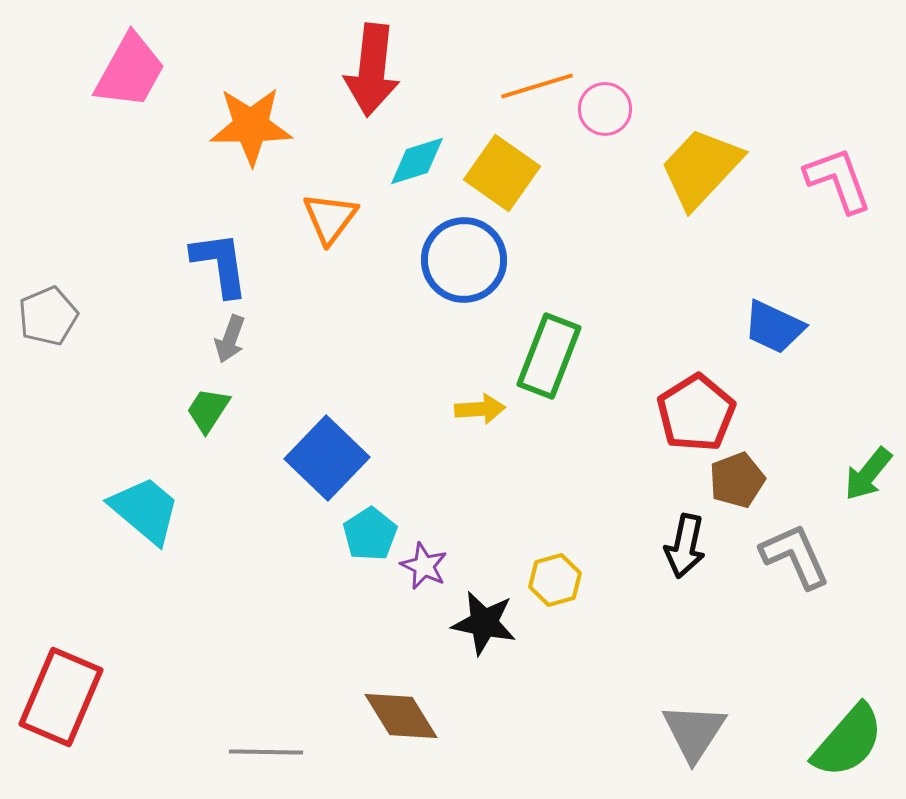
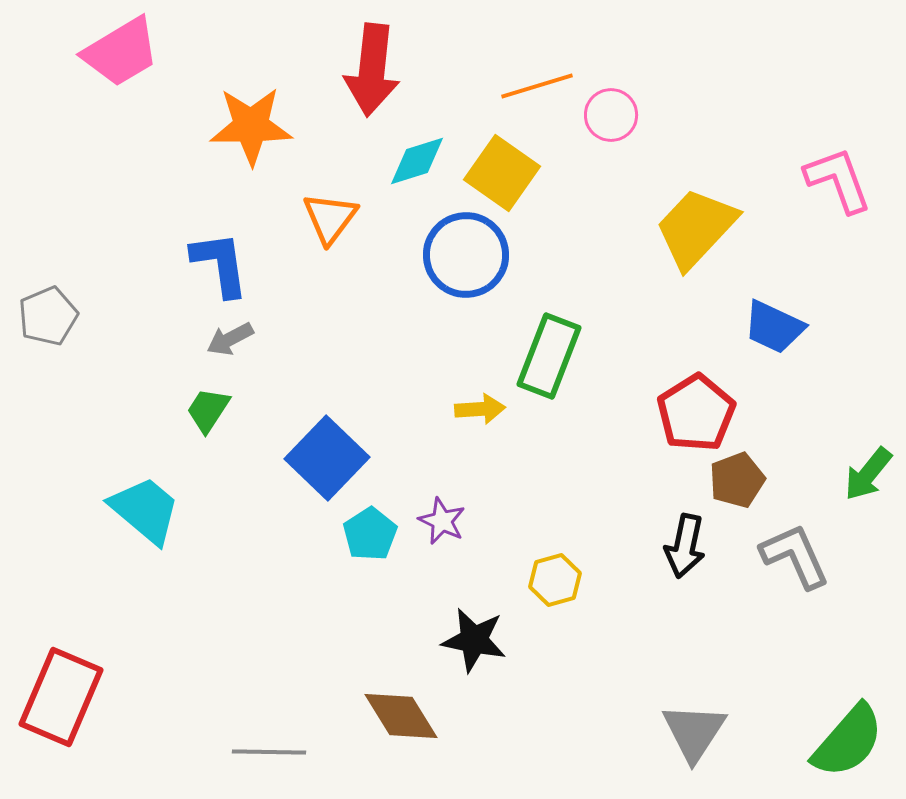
pink trapezoid: moved 9 px left, 19 px up; rotated 30 degrees clockwise
pink circle: moved 6 px right, 6 px down
yellow trapezoid: moved 5 px left, 60 px down
blue circle: moved 2 px right, 5 px up
gray arrow: rotated 42 degrees clockwise
purple star: moved 18 px right, 45 px up
black star: moved 10 px left, 17 px down
gray line: moved 3 px right
